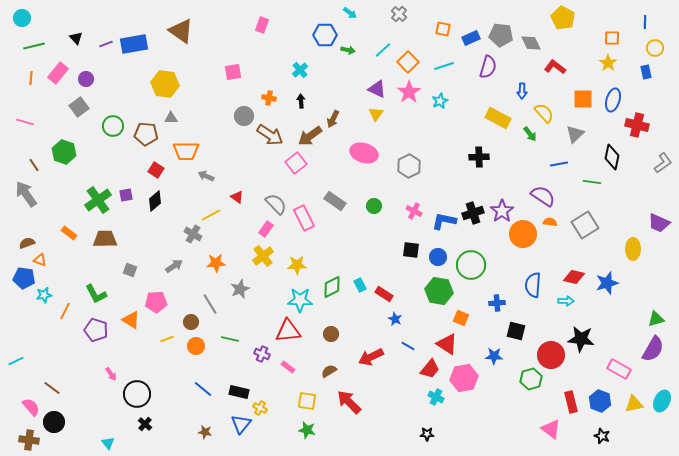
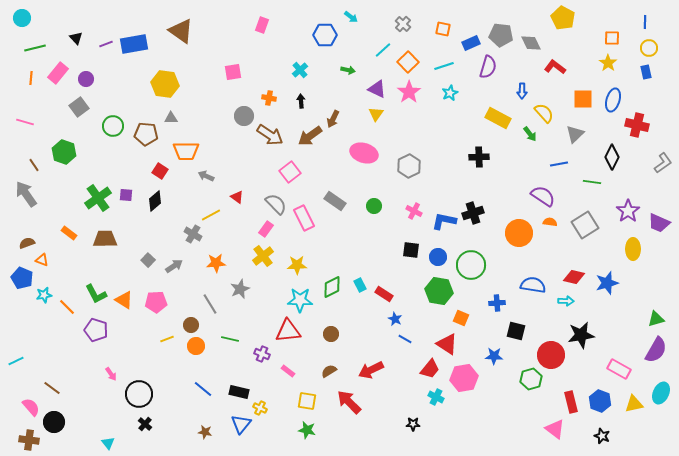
cyan arrow at (350, 13): moved 1 px right, 4 px down
gray cross at (399, 14): moved 4 px right, 10 px down
blue rectangle at (471, 38): moved 5 px down
green line at (34, 46): moved 1 px right, 2 px down
yellow circle at (655, 48): moved 6 px left
green arrow at (348, 50): moved 20 px down
cyan star at (440, 101): moved 10 px right, 8 px up
black diamond at (612, 157): rotated 15 degrees clockwise
pink square at (296, 163): moved 6 px left, 9 px down
red square at (156, 170): moved 4 px right, 1 px down
purple square at (126, 195): rotated 16 degrees clockwise
green cross at (98, 200): moved 2 px up
purple star at (502, 211): moved 126 px right
orange circle at (523, 234): moved 4 px left, 1 px up
orange triangle at (40, 260): moved 2 px right
gray square at (130, 270): moved 18 px right, 10 px up; rotated 24 degrees clockwise
blue pentagon at (24, 278): moved 2 px left; rotated 15 degrees clockwise
blue semicircle at (533, 285): rotated 95 degrees clockwise
orange line at (65, 311): moved 2 px right, 4 px up; rotated 72 degrees counterclockwise
orange triangle at (131, 320): moved 7 px left, 20 px up
brown circle at (191, 322): moved 3 px down
black star at (581, 339): moved 4 px up; rotated 16 degrees counterclockwise
blue line at (408, 346): moved 3 px left, 7 px up
purple semicircle at (653, 349): moved 3 px right, 1 px down
red arrow at (371, 357): moved 13 px down
pink rectangle at (288, 367): moved 4 px down
black circle at (137, 394): moved 2 px right
cyan ellipse at (662, 401): moved 1 px left, 8 px up
pink triangle at (551, 429): moved 4 px right
black star at (427, 434): moved 14 px left, 10 px up
